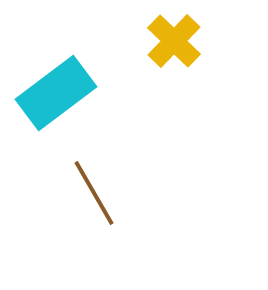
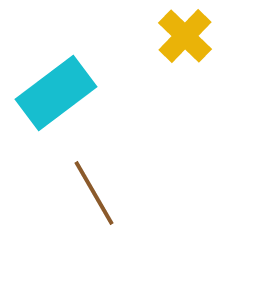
yellow cross: moved 11 px right, 5 px up
